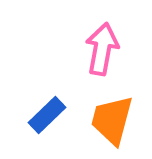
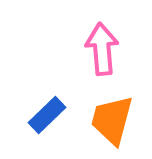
pink arrow: rotated 15 degrees counterclockwise
